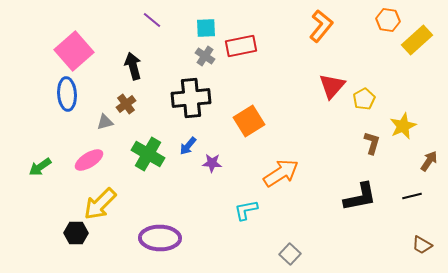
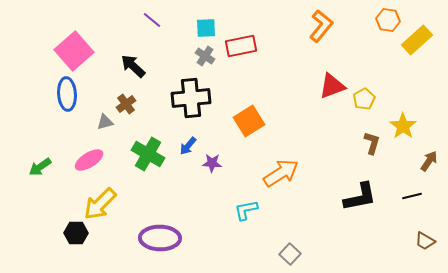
black arrow: rotated 32 degrees counterclockwise
red triangle: rotated 28 degrees clockwise
yellow star: rotated 12 degrees counterclockwise
brown trapezoid: moved 3 px right, 4 px up
